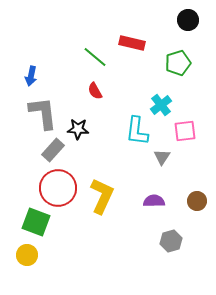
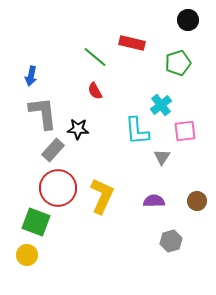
cyan L-shape: rotated 12 degrees counterclockwise
